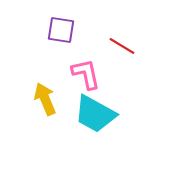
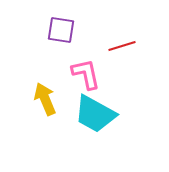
red line: rotated 48 degrees counterclockwise
